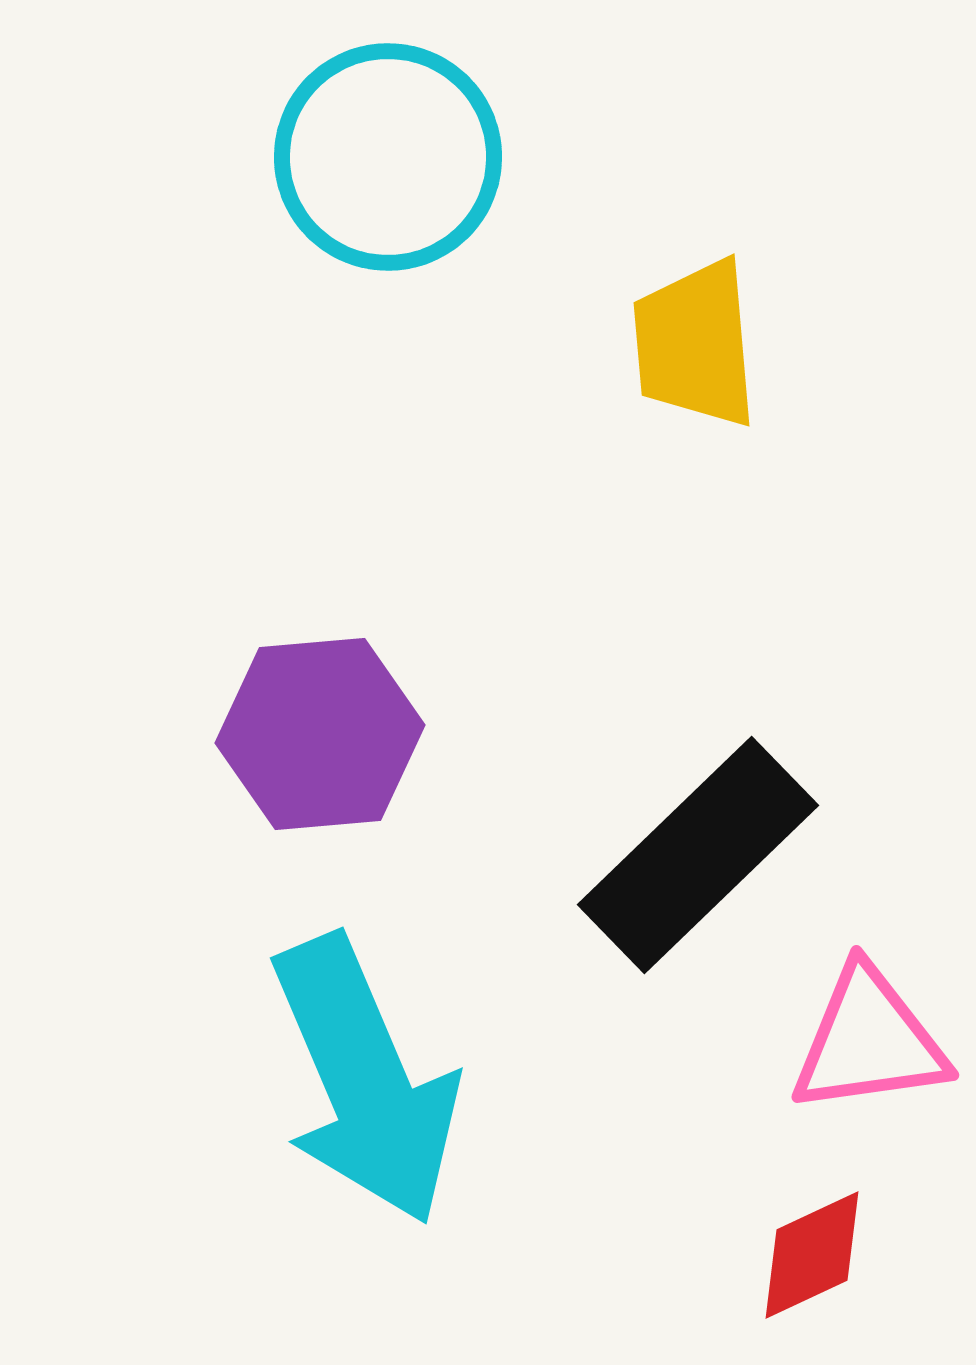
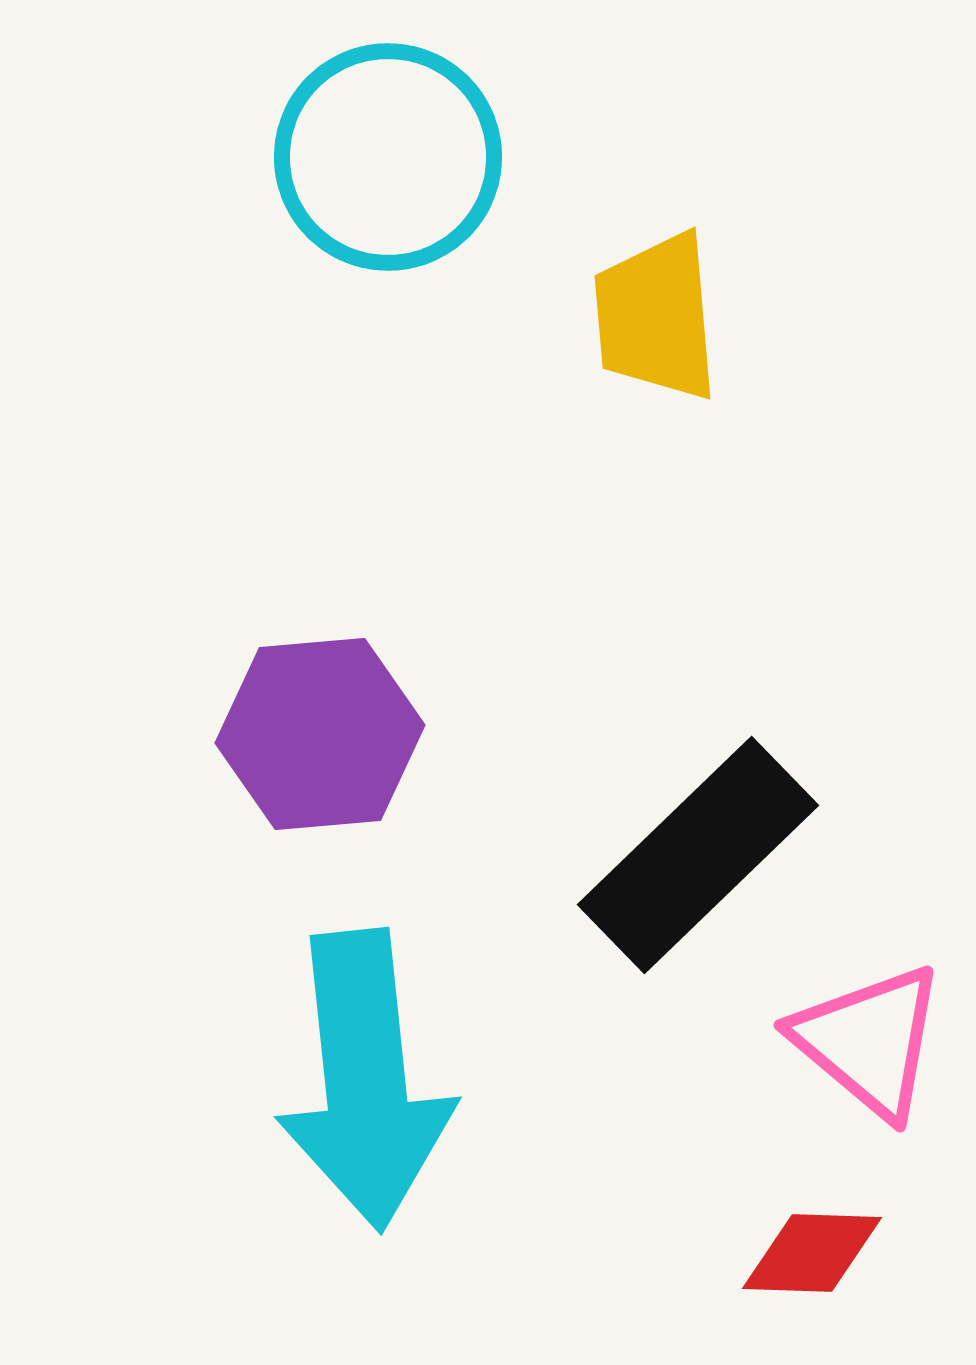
yellow trapezoid: moved 39 px left, 27 px up
pink triangle: rotated 48 degrees clockwise
cyan arrow: rotated 17 degrees clockwise
red diamond: moved 2 px up; rotated 27 degrees clockwise
